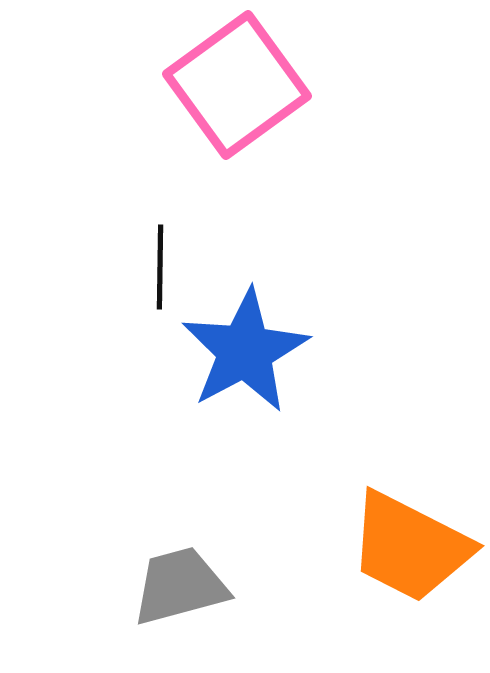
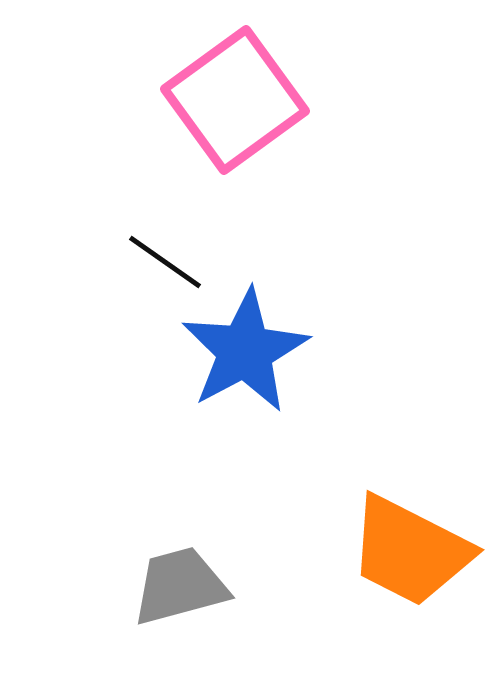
pink square: moved 2 px left, 15 px down
black line: moved 5 px right, 5 px up; rotated 56 degrees counterclockwise
orange trapezoid: moved 4 px down
